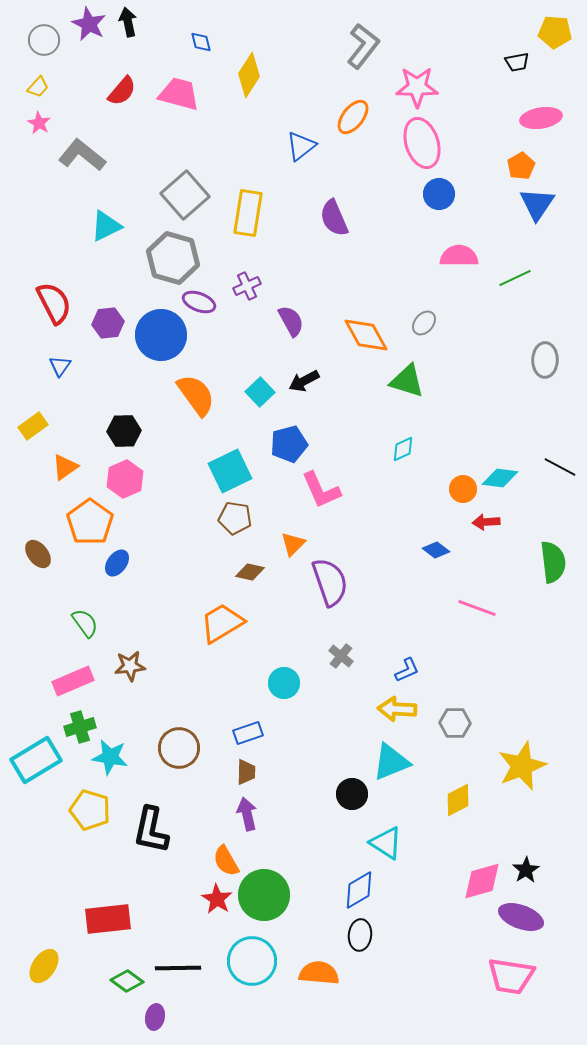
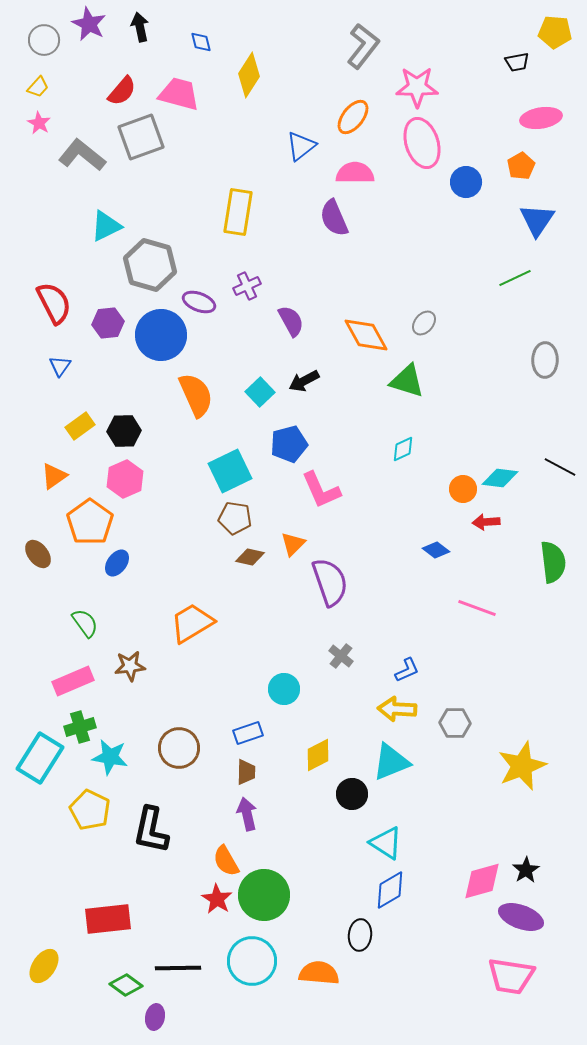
black arrow at (128, 22): moved 12 px right, 5 px down
blue circle at (439, 194): moved 27 px right, 12 px up
gray square at (185, 195): moved 44 px left, 58 px up; rotated 21 degrees clockwise
blue triangle at (537, 204): moved 16 px down
yellow rectangle at (248, 213): moved 10 px left, 1 px up
pink semicircle at (459, 256): moved 104 px left, 83 px up
gray hexagon at (173, 258): moved 23 px left, 7 px down
orange semicircle at (196, 395): rotated 12 degrees clockwise
yellow rectangle at (33, 426): moved 47 px right
orange triangle at (65, 467): moved 11 px left, 9 px down
brown diamond at (250, 572): moved 15 px up
orange trapezoid at (222, 623): moved 30 px left
cyan circle at (284, 683): moved 6 px down
cyan rectangle at (36, 760): moved 4 px right, 2 px up; rotated 27 degrees counterclockwise
yellow diamond at (458, 800): moved 140 px left, 45 px up
yellow pentagon at (90, 810): rotated 9 degrees clockwise
blue diamond at (359, 890): moved 31 px right
green diamond at (127, 981): moved 1 px left, 4 px down
